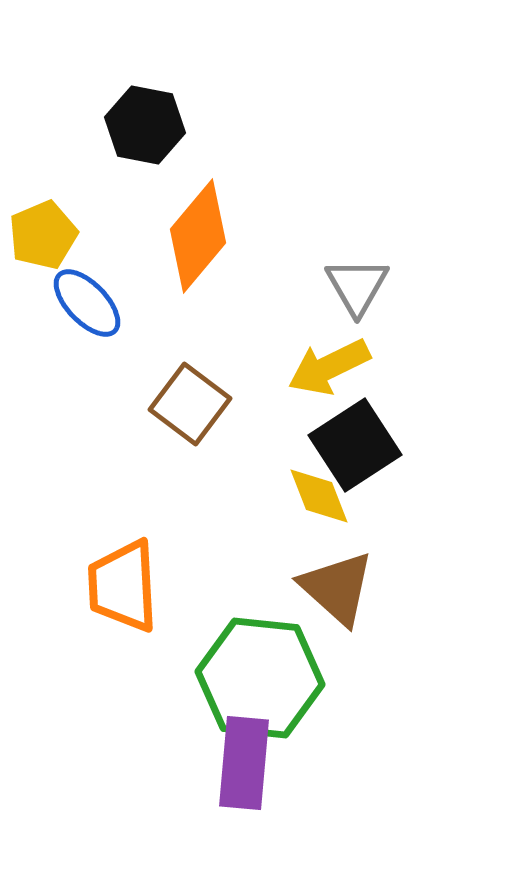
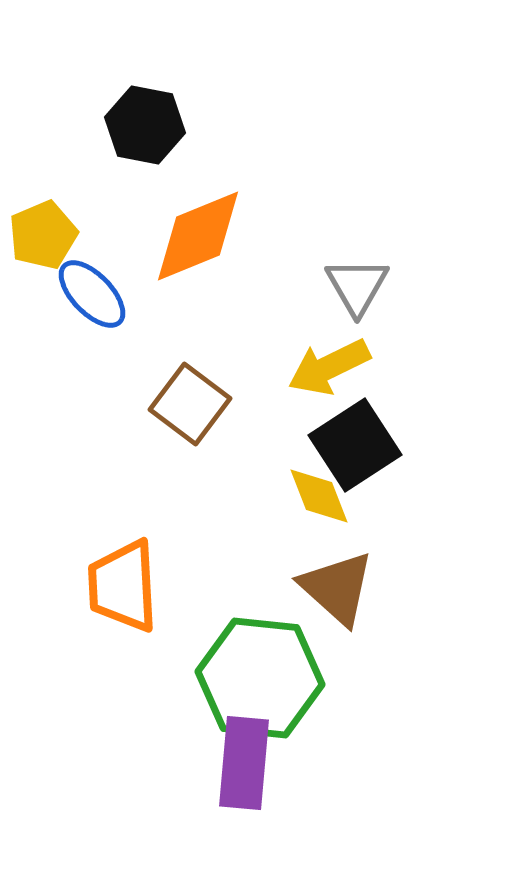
orange diamond: rotated 28 degrees clockwise
blue ellipse: moved 5 px right, 9 px up
